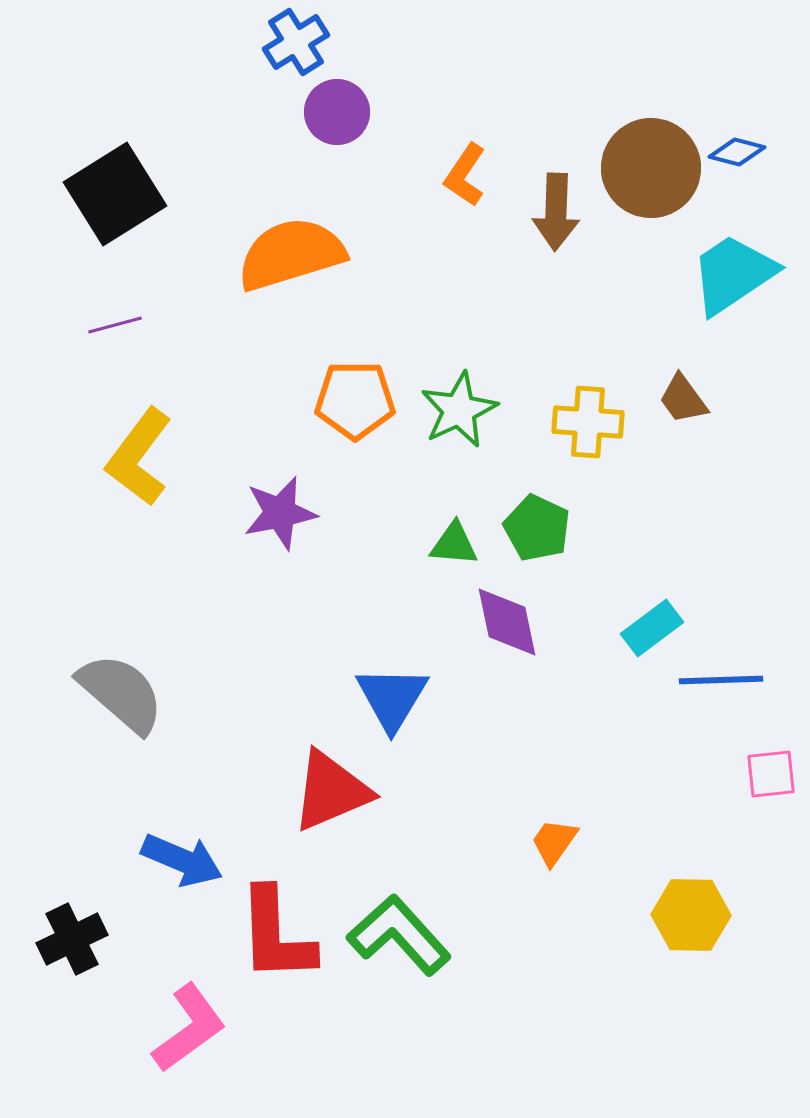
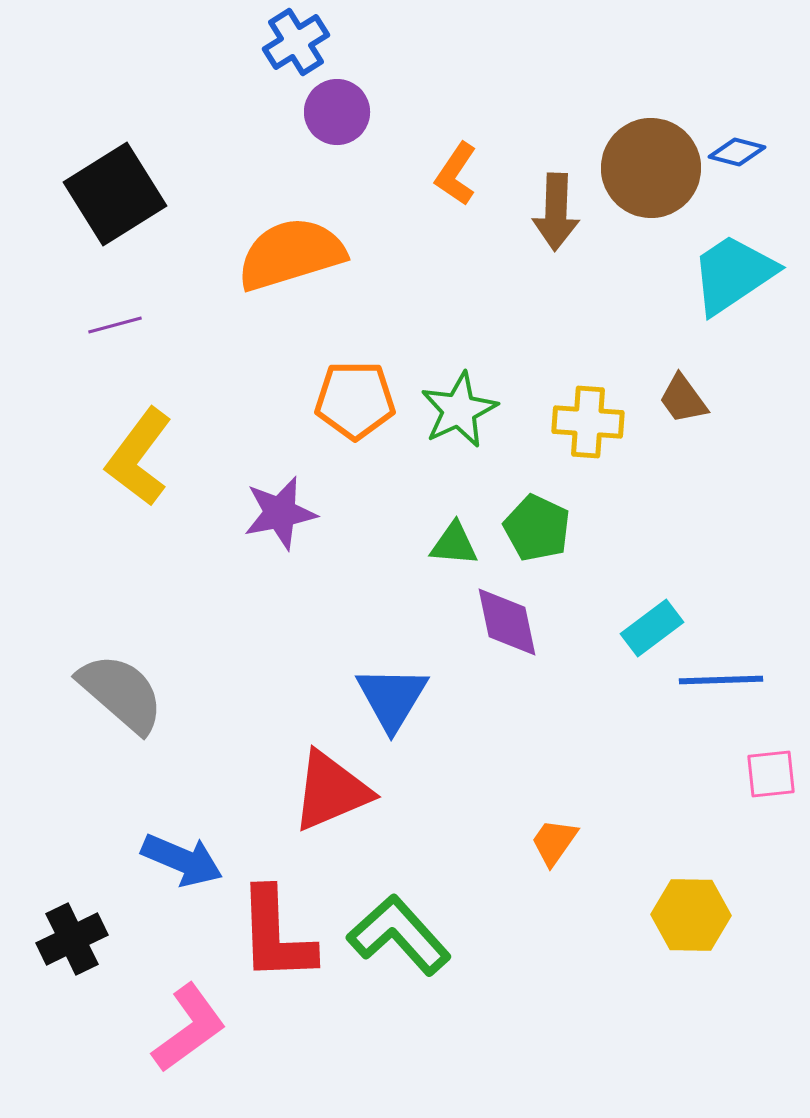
orange L-shape: moved 9 px left, 1 px up
